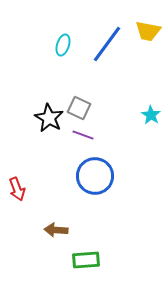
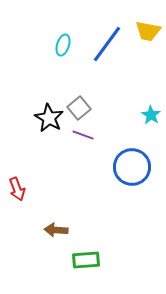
gray square: rotated 25 degrees clockwise
blue circle: moved 37 px right, 9 px up
